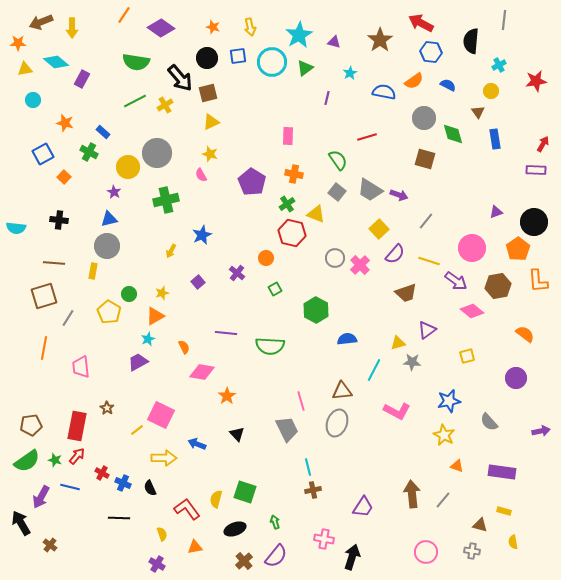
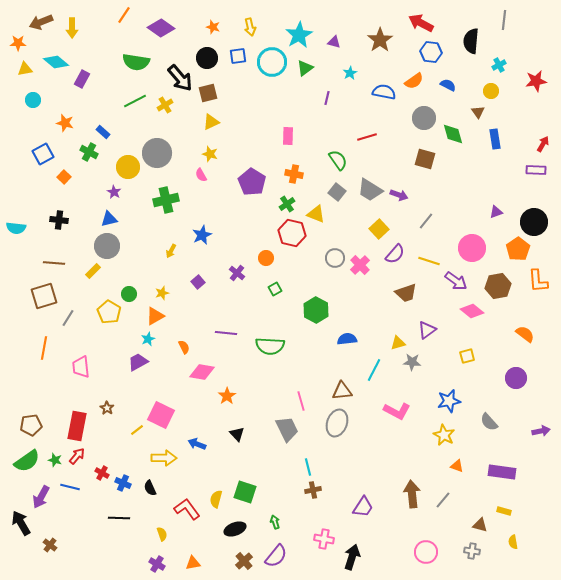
yellow rectangle at (93, 271): rotated 35 degrees clockwise
orange triangle at (195, 547): moved 2 px left, 16 px down
